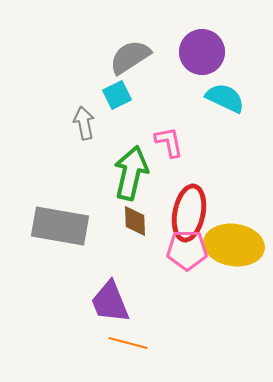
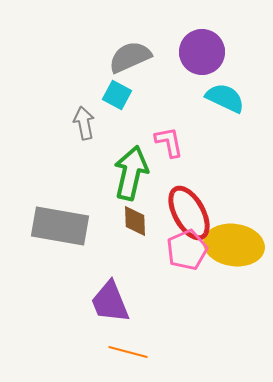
gray semicircle: rotated 9 degrees clockwise
cyan square: rotated 36 degrees counterclockwise
red ellipse: rotated 40 degrees counterclockwise
pink pentagon: rotated 24 degrees counterclockwise
orange line: moved 9 px down
